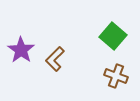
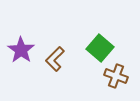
green square: moved 13 px left, 12 px down
